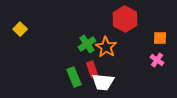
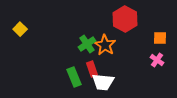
orange star: moved 1 px left, 2 px up
